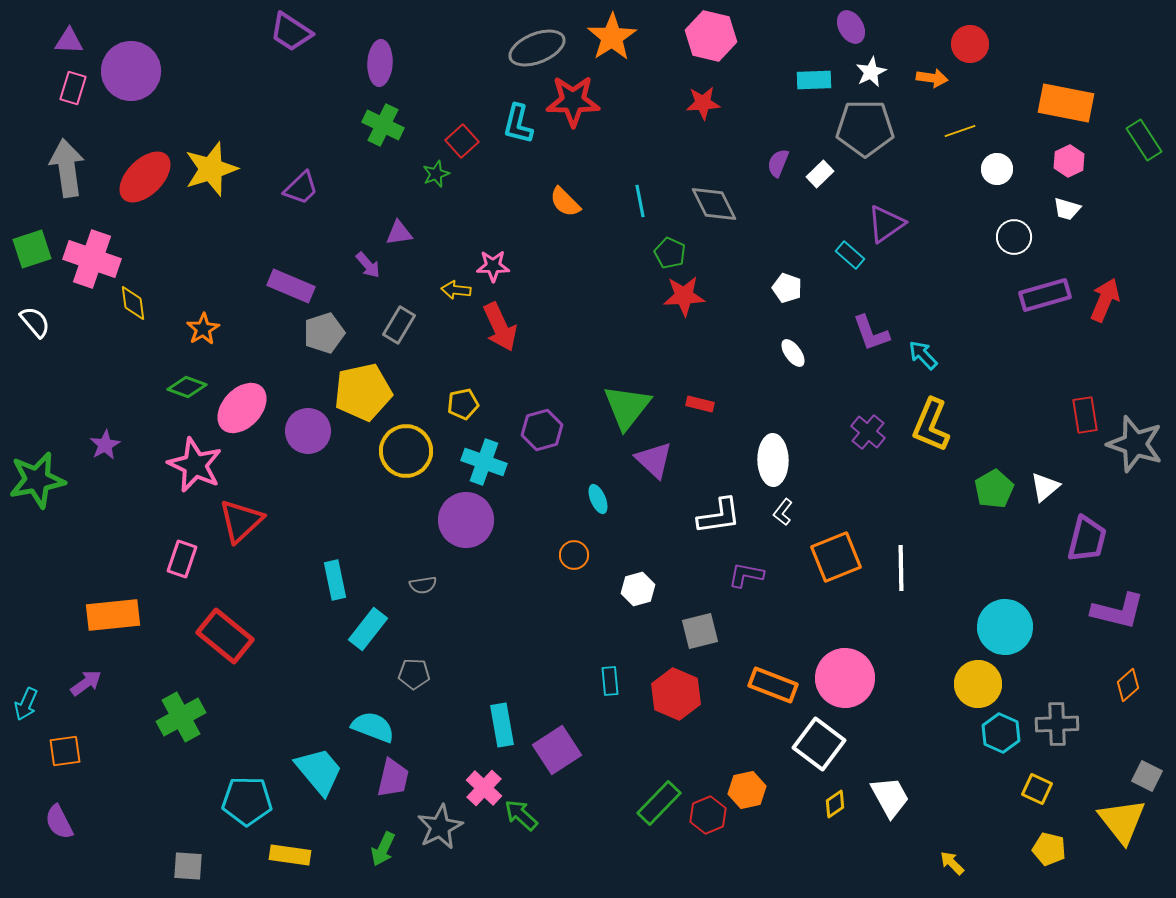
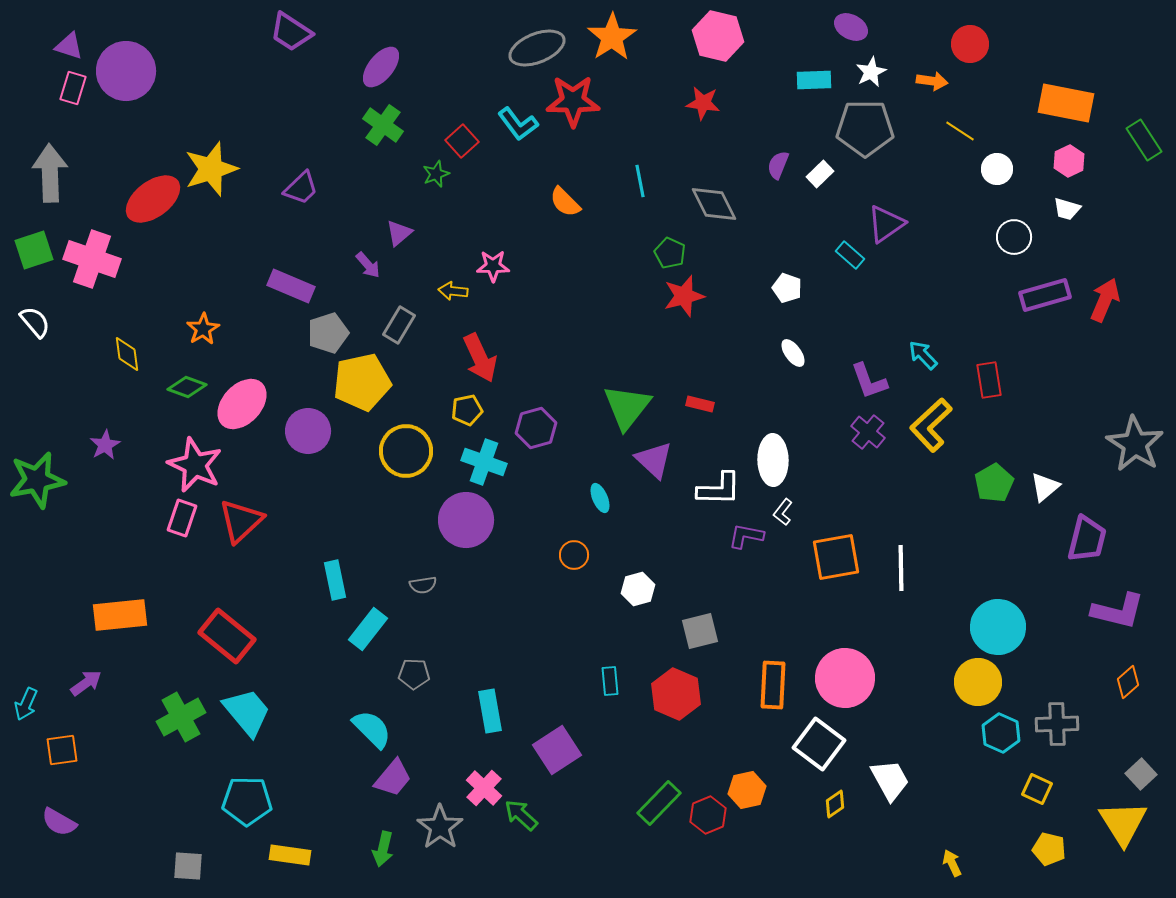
purple ellipse at (851, 27): rotated 32 degrees counterclockwise
pink hexagon at (711, 36): moved 7 px right
purple triangle at (69, 41): moved 5 px down; rotated 16 degrees clockwise
purple ellipse at (380, 63): moved 1 px right, 4 px down; rotated 36 degrees clockwise
purple circle at (131, 71): moved 5 px left
orange arrow at (932, 78): moved 3 px down
red star at (703, 103): rotated 12 degrees clockwise
cyan L-shape at (518, 124): rotated 51 degrees counterclockwise
green cross at (383, 125): rotated 9 degrees clockwise
yellow line at (960, 131): rotated 52 degrees clockwise
purple semicircle at (778, 163): moved 2 px down
gray arrow at (67, 168): moved 17 px left, 5 px down; rotated 6 degrees clockwise
red ellipse at (145, 177): moved 8 px right, 22 px down; rotated 8 degrees clockwise
cyan line at (640, 201): moved 20 px up
purple triangle at (399, 233): rotated 32 degrees counterclockwise
green square at (32, 249): moved 2 px right, 1 px down
yellow arrow at (456, 290): moved 3 px left, 1 px down
red star at (684, 296): rotated 12 degrees counterclockwise
yellow diamond at (133, 303): moved 6 px left, 51 px down
red arrow at (500, 327): moved 20 px left, 31 px down
gray pentagon at (324, 333): moved 4 px right
purple L-shape at (871, 333): moved 2 px left, 48 px down
yellow pentagon at (363, 392): moved 1 px left, 10 px up
yellow pentagon at (463, 404): moved 4 px right, 6 px down
pink ellipse at (242, 408): moved 4 px up
red rectangle at (1085, 415): moved 96 px left, 35 px up
yellow L-shape at (931, 425): rotated 24 degrees clockwise
purple hexagon at (542, 430): moved 6 px left, 2 px up
gray star at (1135, 444): rotated 14 degrees clockwise
green pentagon at (994, 489): moved 6 px up
cyan ellipse at (598, 499): moved 2 px right, 1 px up
white L-shape at (719, 516): moved 27 px up; rotated 9 degrees clockwise
orange square at (836, 557): rotated 12 degrees clockwise
pink rectangle at (182, 559): moved 41 px up
purple L-shape at (746, 575): moved 39 px up
orange rectangle at (113, 615): moved 7 px right
cyan circle at (1005, 627): moved 7 px left
red rectangle at (225, 636): moved 2 px right
yellow circle at (978, 684): moved 2 px up
orange rectangle at (773, 685): rotated 72 degrees clockwise
orange diamond at (1128, 685): moved 3 px up
cyan rectangle at (502, 725): moved 12 px left, 14 px up
cyan semicircle at (373, 727): moved 1 px left, 2 px down; rotated 24 degrees clockwise
orange square at (65, 751): moved 3 px left, 1 px up
cyan trapezoid at (319, 771): moved 72 px left, 59 px up
gray square at (1147, 776): moved 6 px left, 2 px up; rotated 20 degrees clockwise
purple trapezoid at (393, 778): rotated 27 degrees clockwise
white trapezoid at (890, 797): moved 17 px up
yellow triangle at (1122, 821): moved 1 px right, 2 px down; rotated 6 degrees clockwise
purple semicircle at (59, 822): rotated 33 degrees counterclockwise
gray star at (440, 827): rotated 9 degrees counterclockwise
green arrow at (383, 849): rotated 12 degrees counterclockwise
yellow arrow at (952, 863): rotated 20 degrees clockwise
